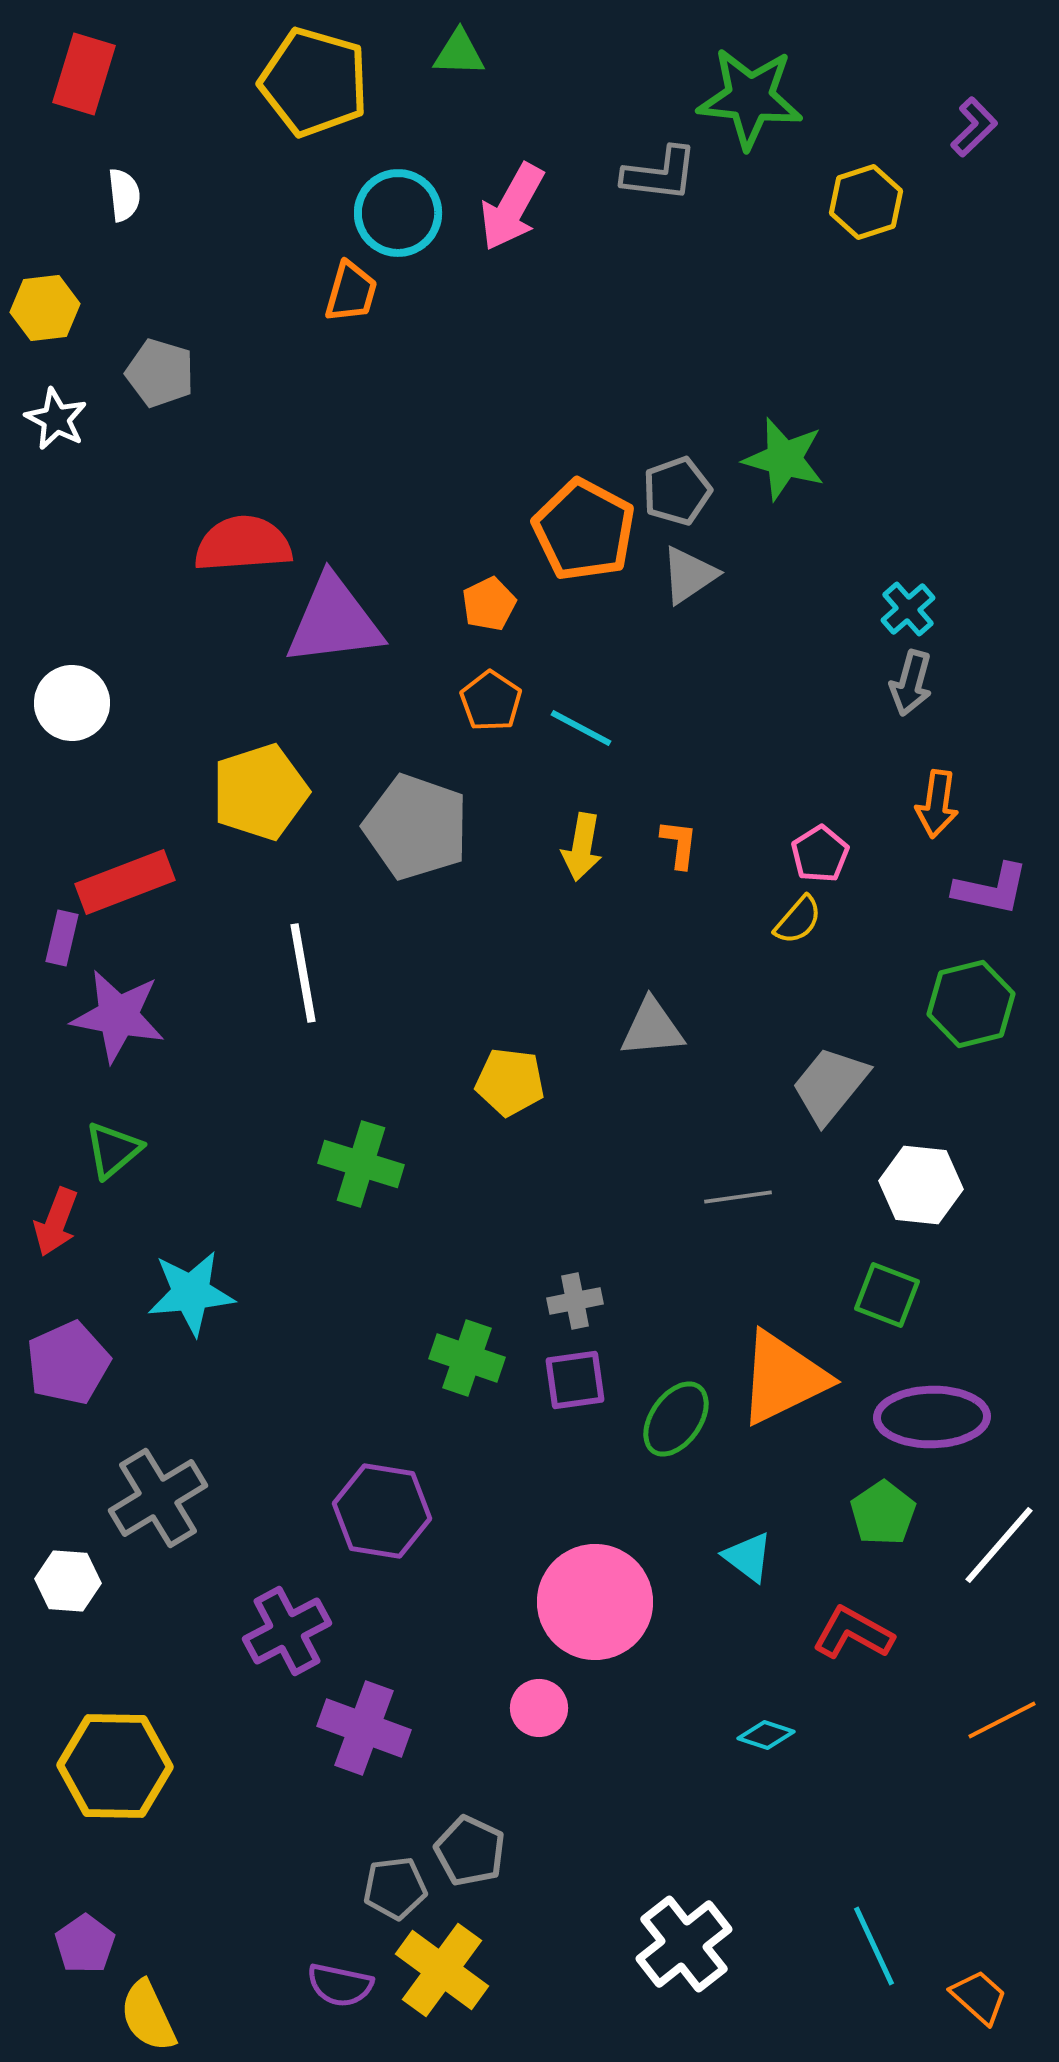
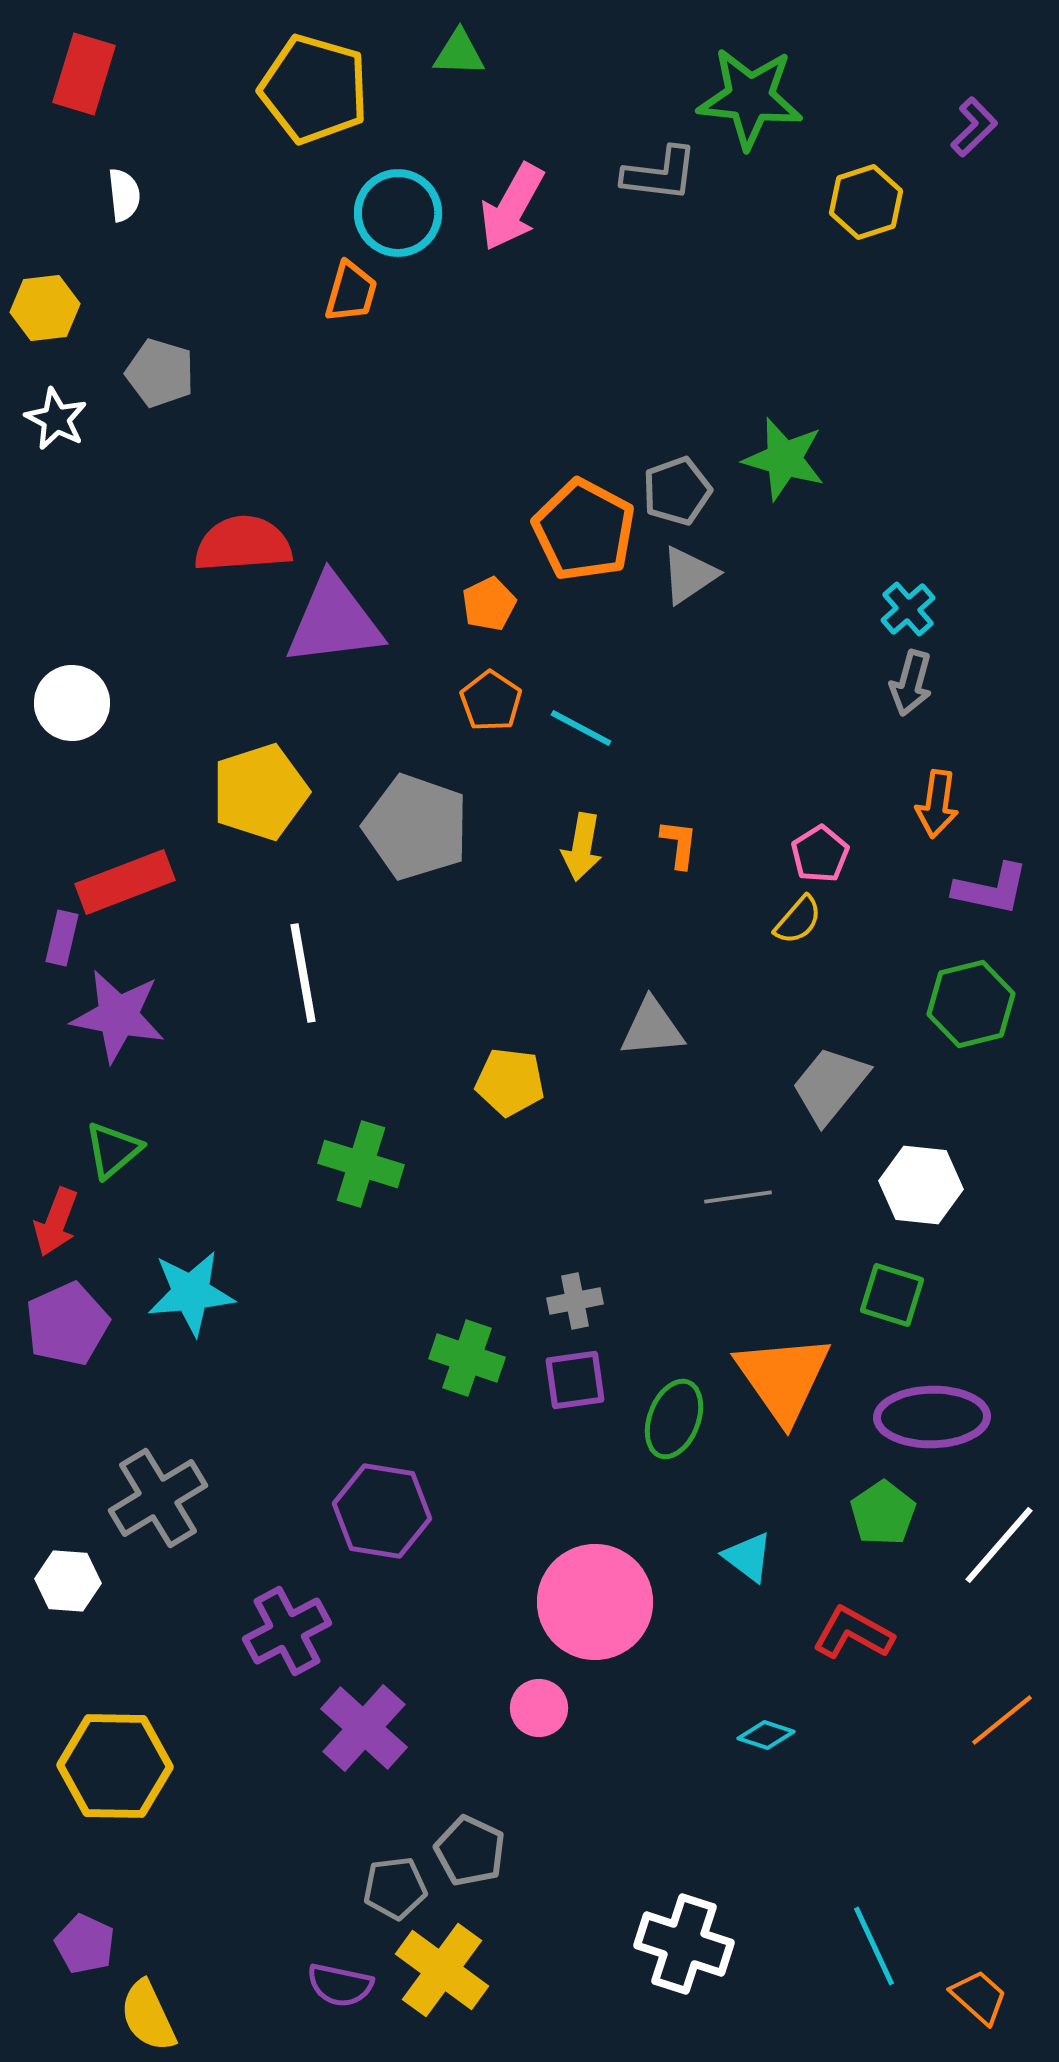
yellow pentagon at (314, 82): moved 7 px down
green square at (887, 1295): moved 5 px right; rotated 4 degrees counterclockwise
purple pentagon at (68, 1363): moved 1 px left, 39 px up
orange triangle at (783, 1378): rotated 39 degrees counterclockwise
green ellipse at (676, 1419): moved 2 px left; rotated 14 degrees counterclockwise
orange line at (1002, 1720): rotated 12 degrees counterclockwise
purple cross at (364, 1728): rotated 22 degrees clockwise
purple pentagon at (85, 1944): rotated 12 degrees counterclockwise
white cross at (684, 1944): rotated 34 degrees counterclockwise
